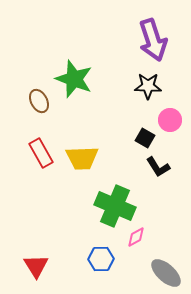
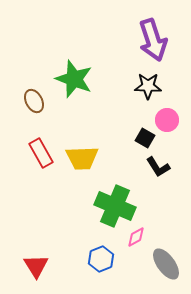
brown ellipse: moved 5 px left
pink circle: moved 3 px left
blue hexagon: rotated 20 degrees counterclockwise
gray ellipse: moved 9 px up; rotated 12 degrees clockwise
